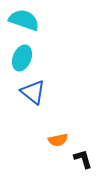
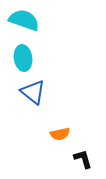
cyan ellipse: moved 1 px right; rotated 30 degrees counterclockwise
orange semicircle: moved 2 px right, 6 px up
